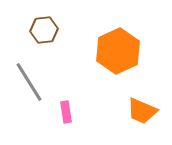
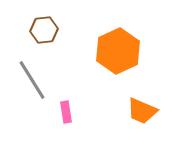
gray line: moved 3 px right, 2 px up
